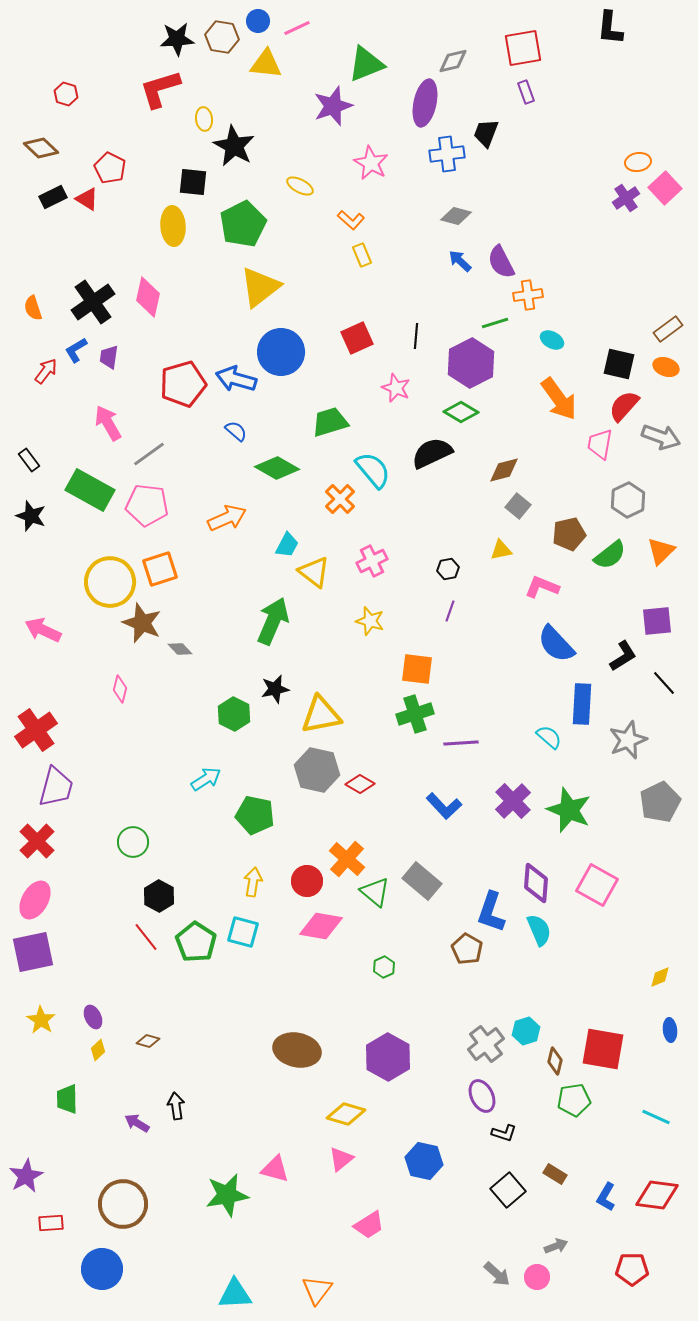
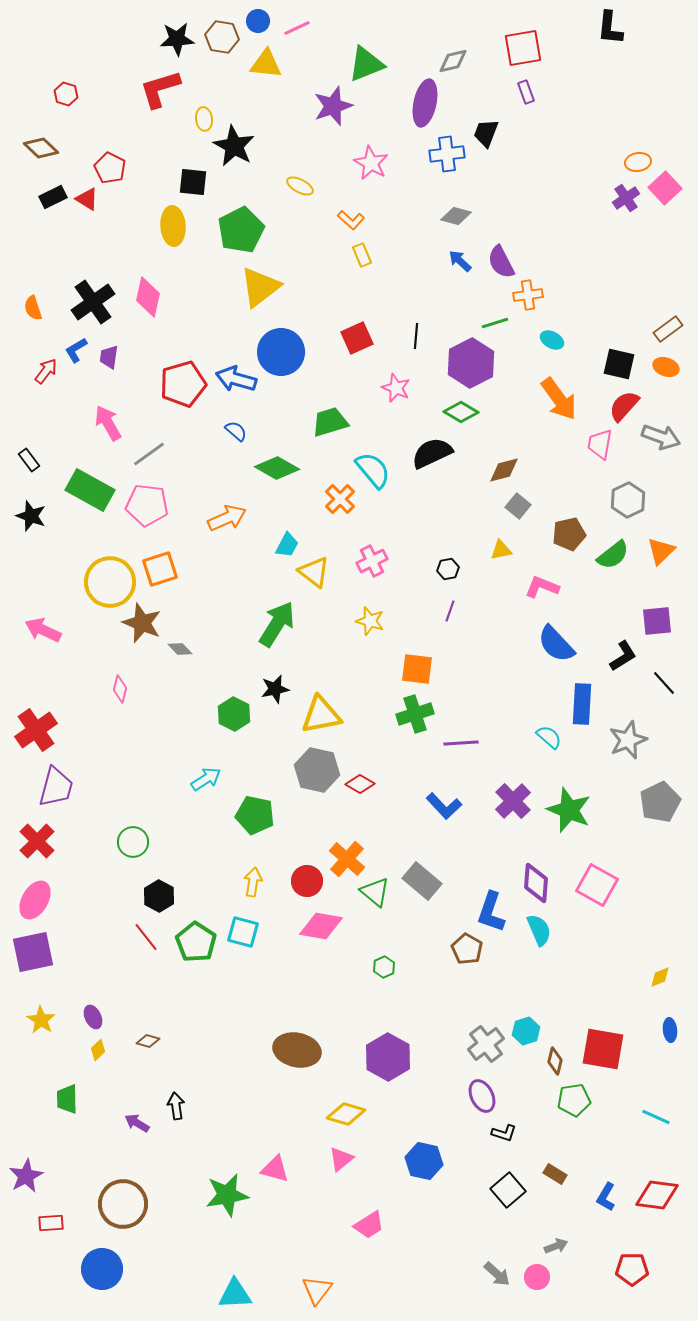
green pentagon at (243, 224): moved 2 px left, 6 px down
green semicircle at (610, 555): moved 3 px right
green arrow at (273, 621): moved 4 px right, 3 px down; rotated 9 degrees clockwise
